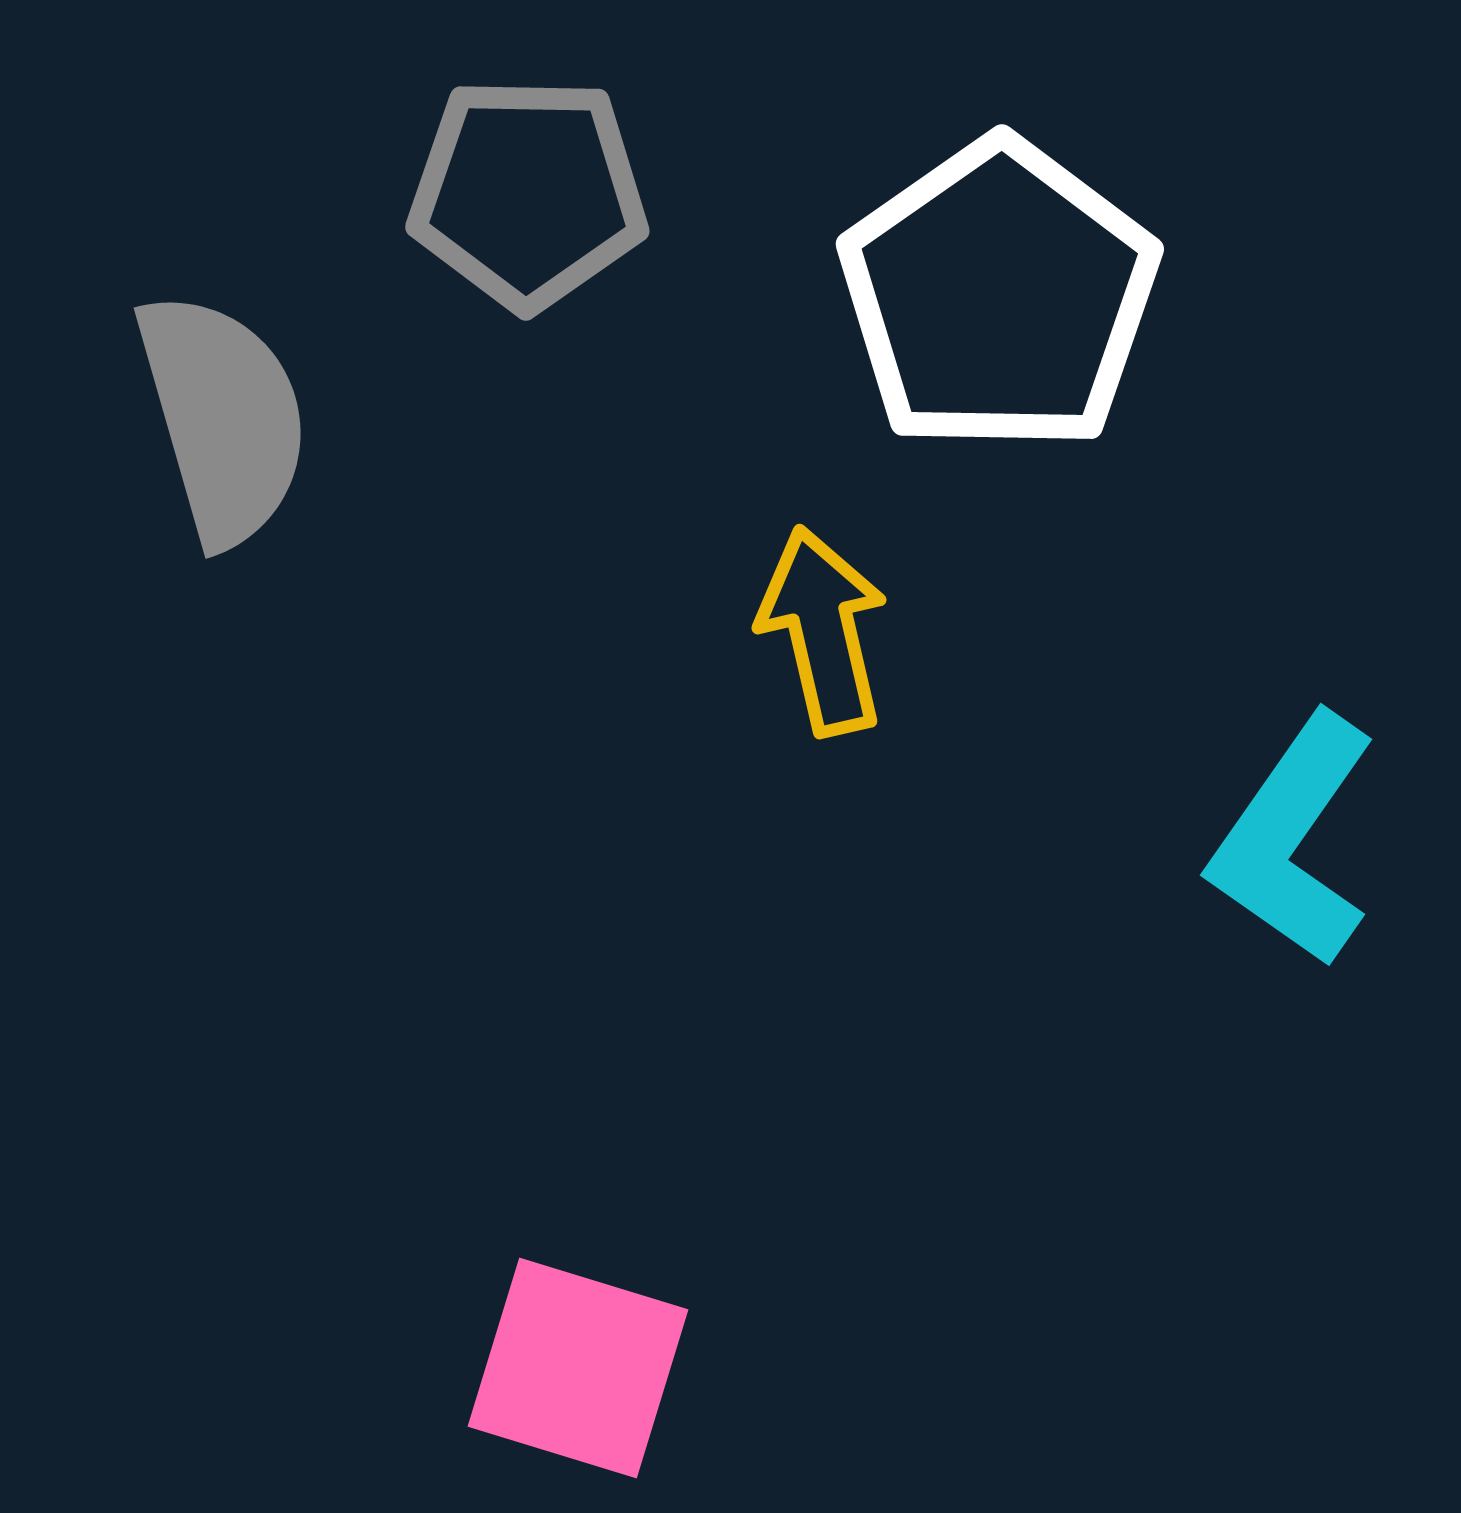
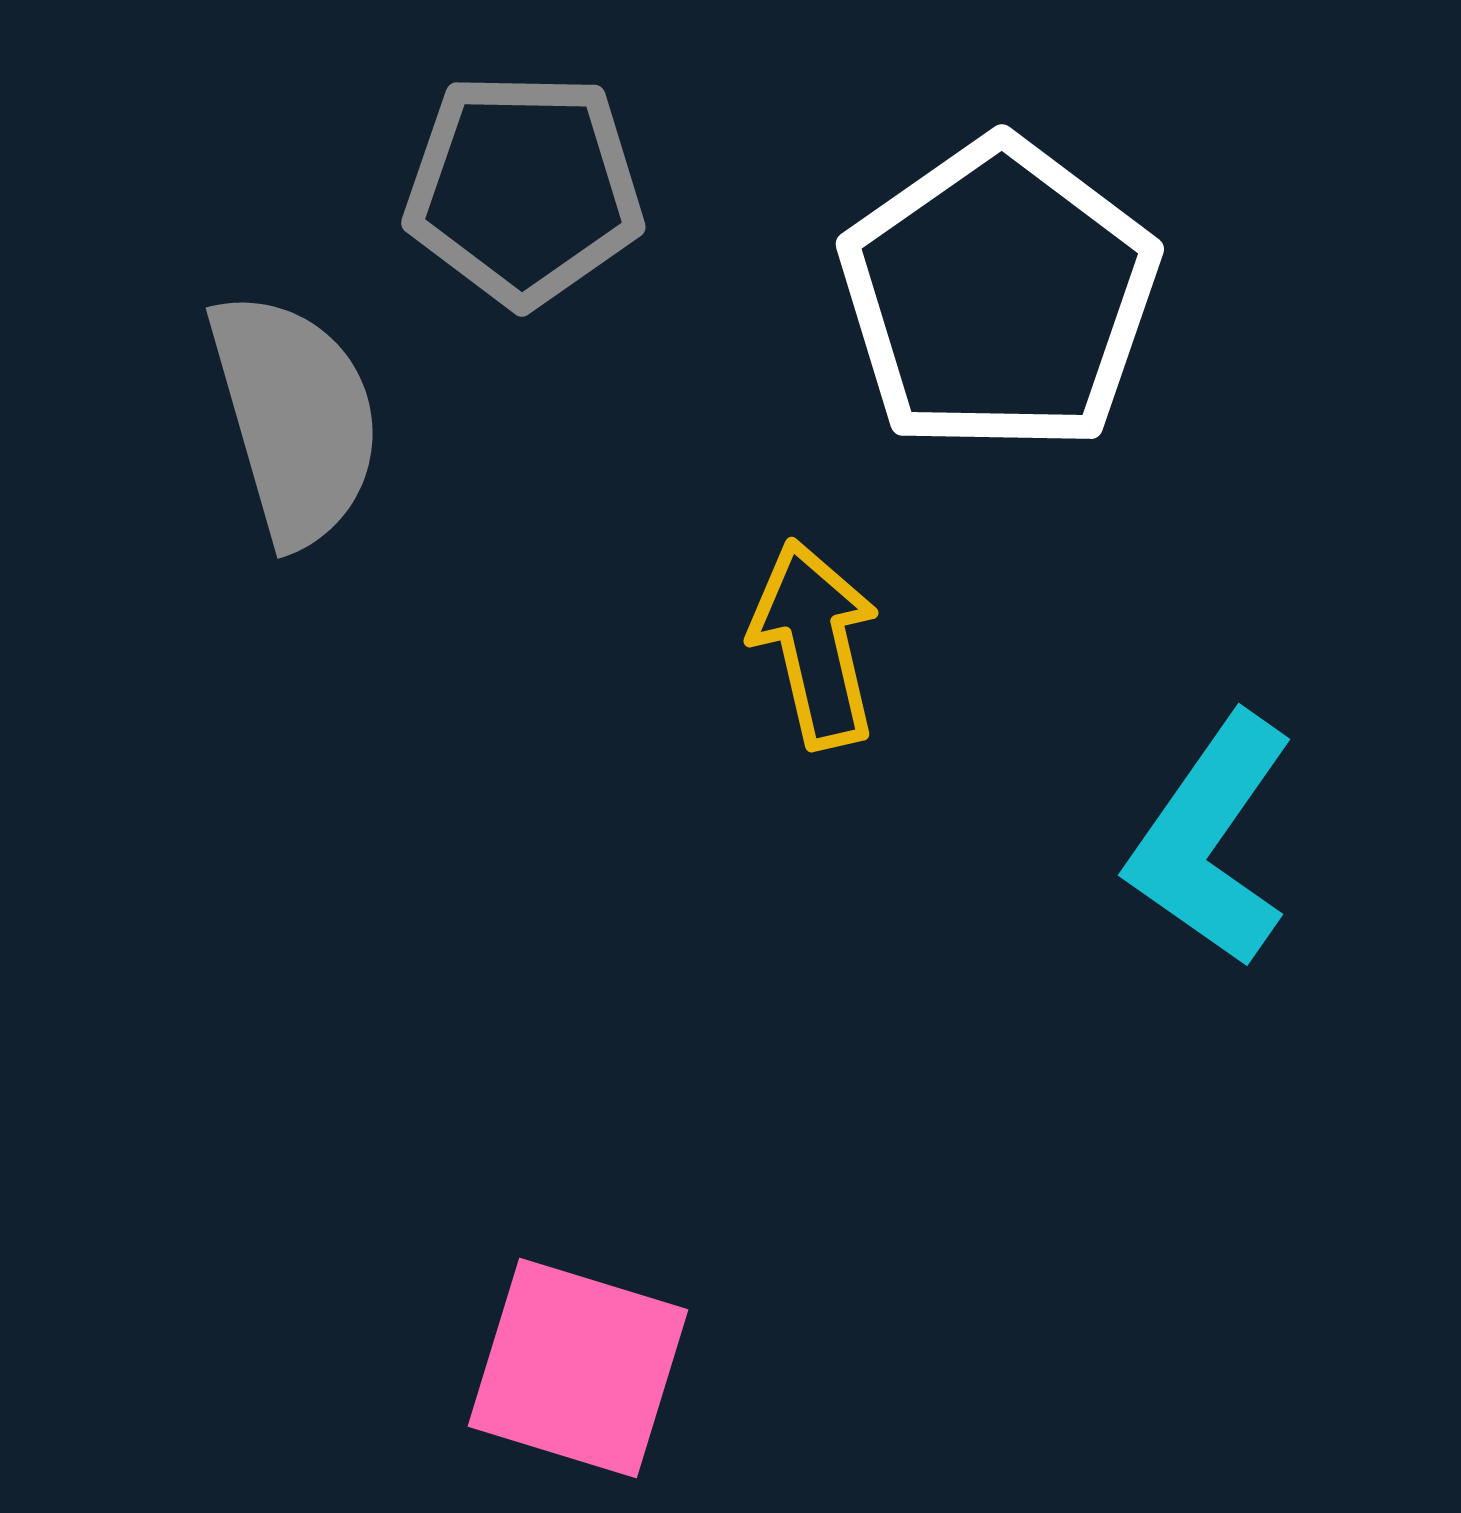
gray pentagon: moved 4 px left, 4 px up
gray semicircle: moved 72 px right
yellow arrow: moved 8 px left, 13 px down
cyan L-shape: moved 82 px left
